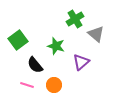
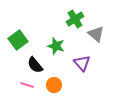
purple triangle: moved 1 px right, 1 px down; rotated 30 degrees counterclockwise
